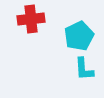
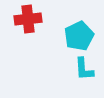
red cross: moved 3 px left
